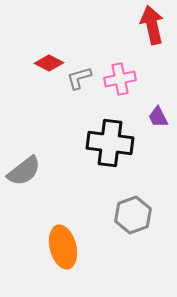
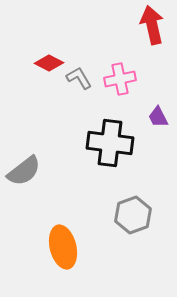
gray L-shape: rotated 76 degrees clockwise
